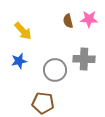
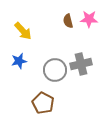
gray cross: moved 3 px left, 5 px down; rotated 15 degrees counterclockwise
brown pentagon: rotated 20 degrees clockwise
